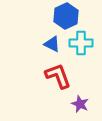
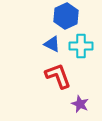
cyan cross: moved 3 px down
